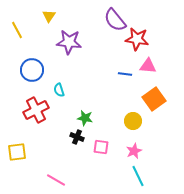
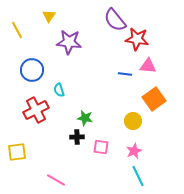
black cross: rotated 24 degrees counterclockwise
